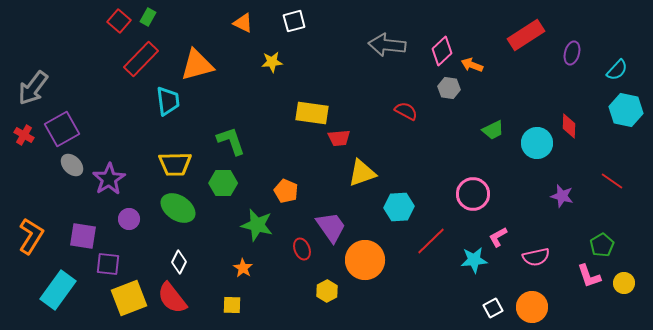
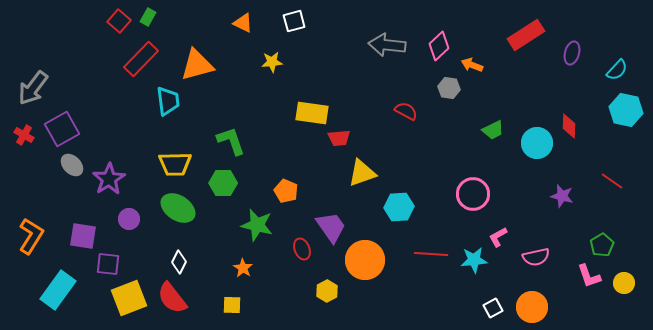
pink diamond at (442, 51): moved 3 px left, 5 px up
red line at (431, 241): moved 13 px down; rotated 48 degrees clockwise
